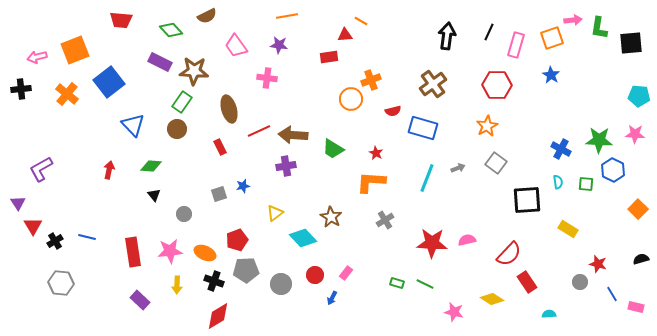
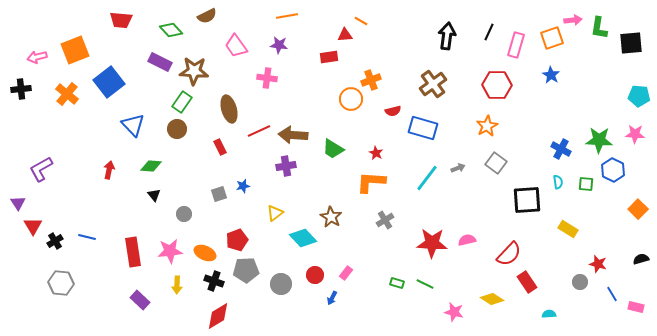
cyan line at (427, 178): rotated 16 degrees clockwise
